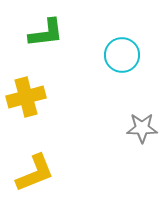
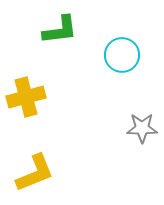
green L-shape: moved 14 px right, 3 px up
